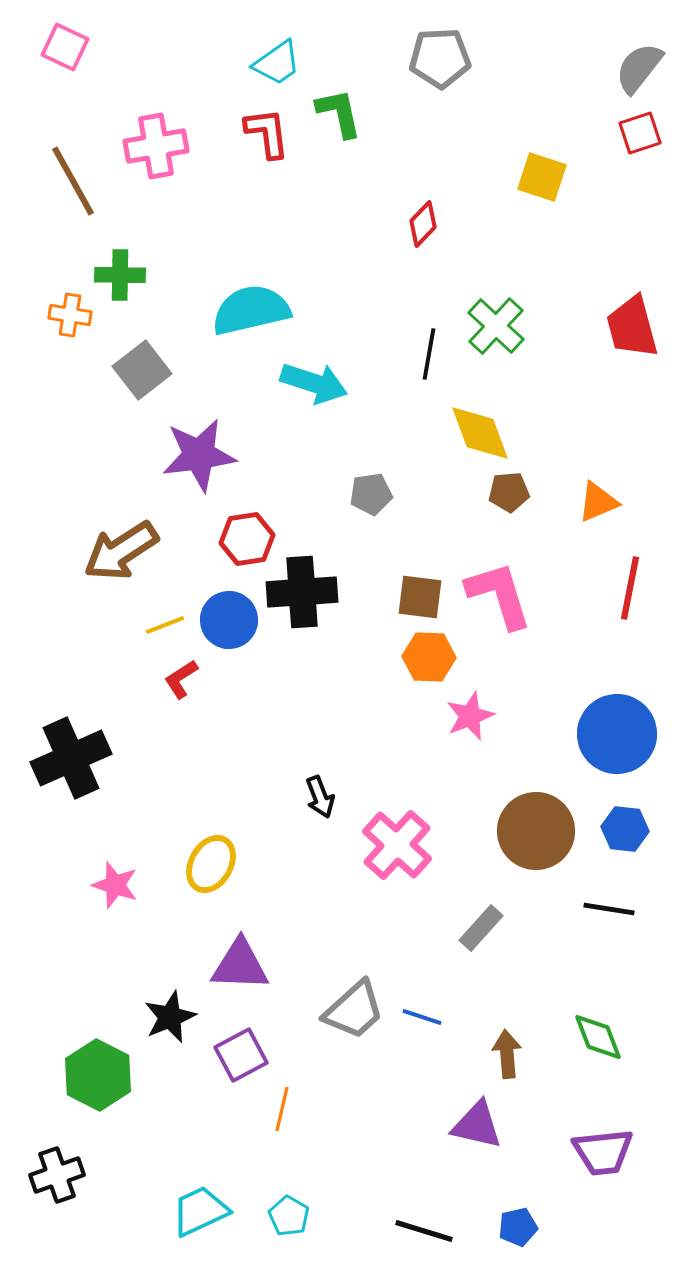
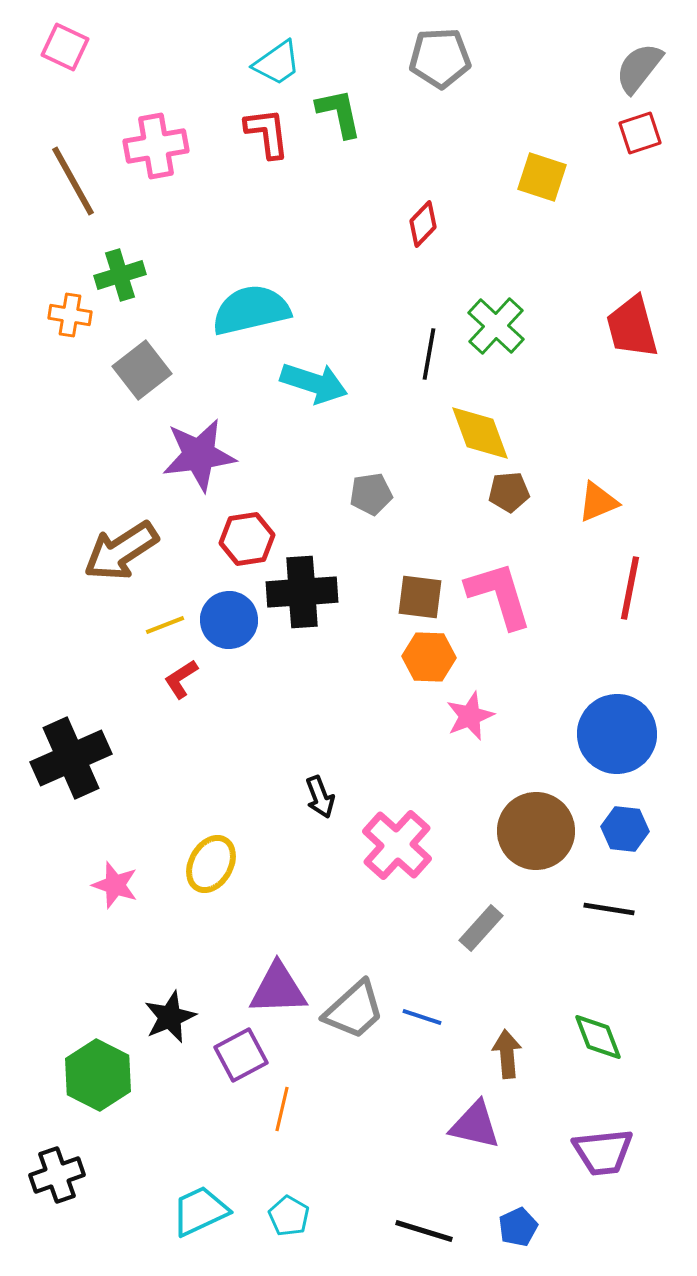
green cross at (120, 275): rotated 18 degrees counterclockwise
purple triangle at (240, 965): moved 38 px right, 24 px down; rotated 4 degrees counterclockwise
purple triangle at (477, 1125): moved 2 px left
blue pentagon at (518, 1227): rotated 12 degrees counterclockwise
